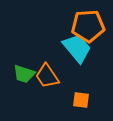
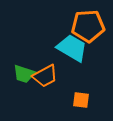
cyan trapezoid: moved 5 px left; rotated 20 degrees counterclockwise
orange trapezoid: moved 2 px left; rotated 84 degrees counterclockwise
